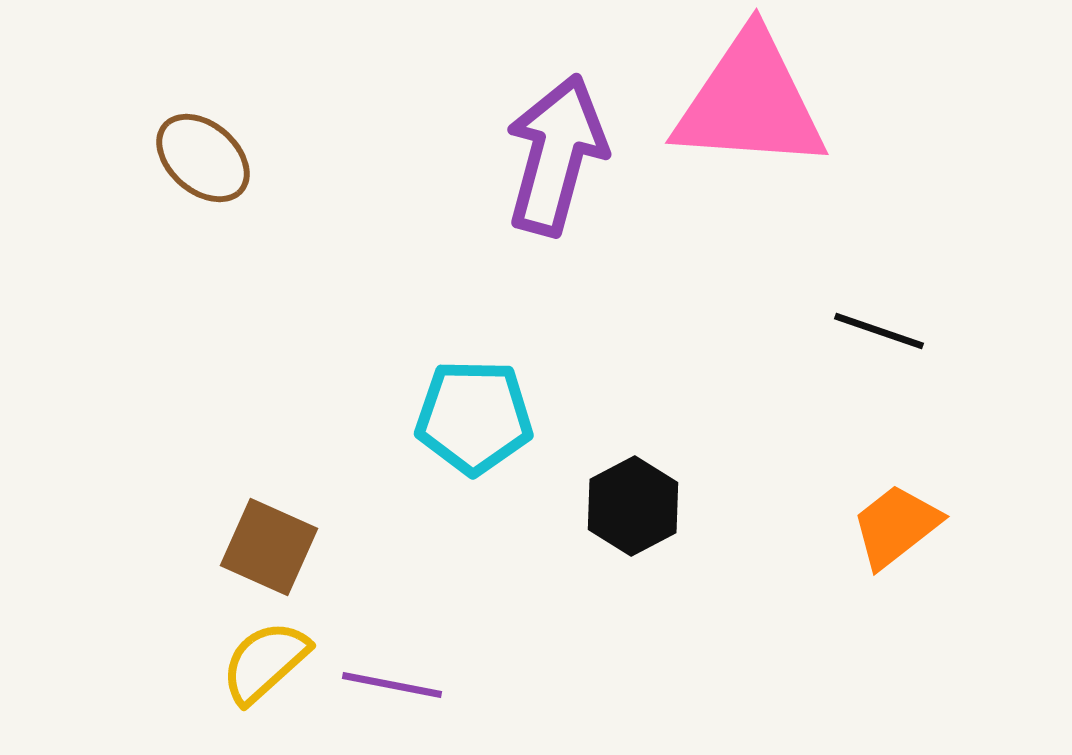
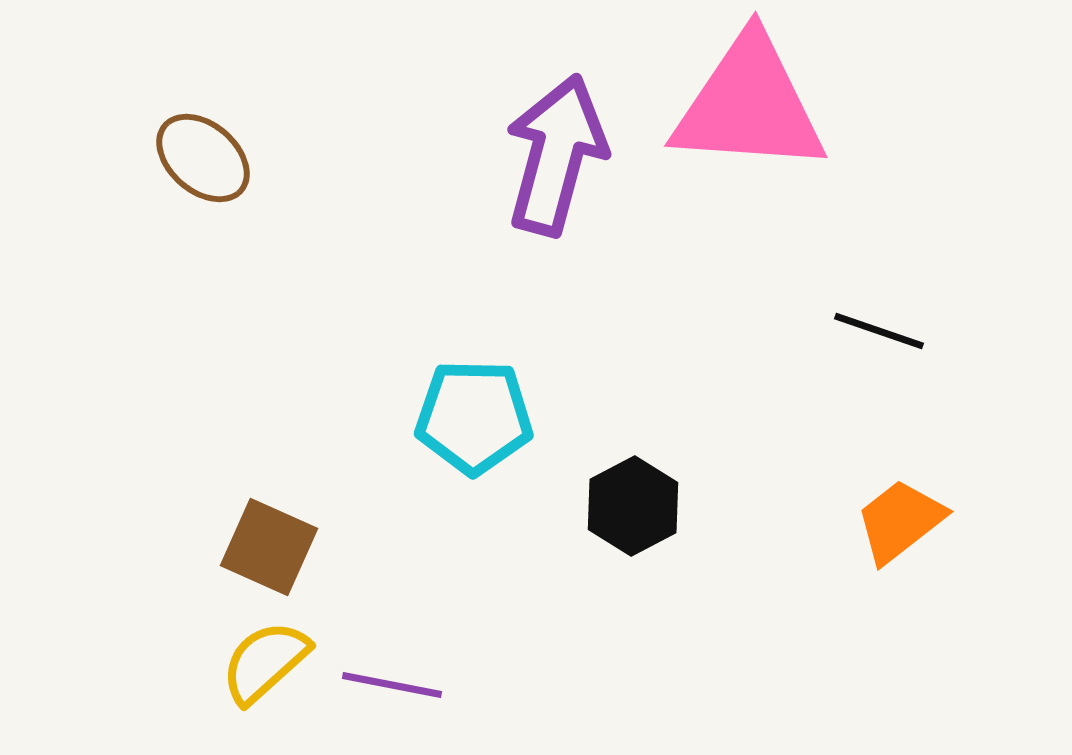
pink triangle: moved 1 px left, 3 px down
orange trapezoid: moved 4 px right, 5 px up
